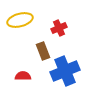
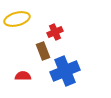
yellow ellipse: moved 3 px left, 1 px up
red cross: moved 4 px left, 4 px down
